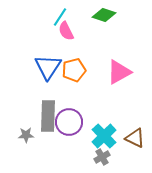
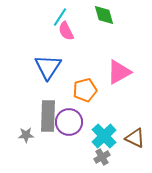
green diamond: rotated 55 degrees clockwise
orange pentagon: moved 11 px right, 20 px down
